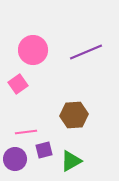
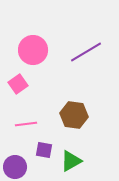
purple line: rotated 8 degrees counterclockwise
brown hexagon: rotated 12 degrees clockwise
pink line: moved 8 px up
purple square: rotated 24 degrees clockwise
purple circle: moved 8 px down
